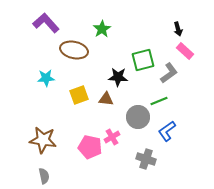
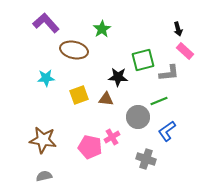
gray L-shape: rotated 30 degrees clockwise
gray semicircle: rotated 91 degrees counterclockwise
